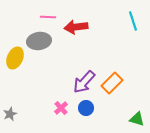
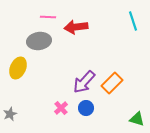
yellow ellipse: moved 3 px right, 10 px down
